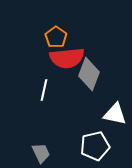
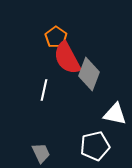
red semicircle: rotated 68 degrees clockwise
